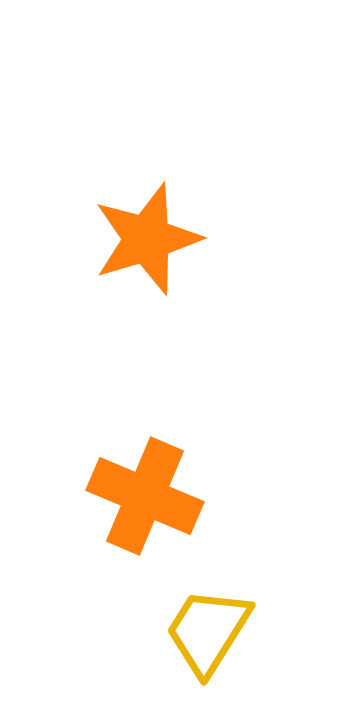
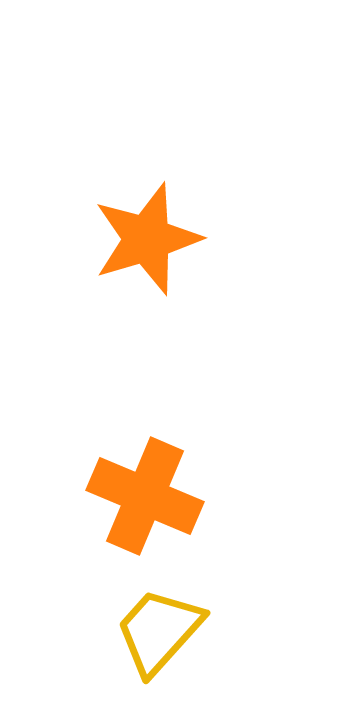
yellow trapezoid: moved 49 px left; rotated 10 degrees clockwise
